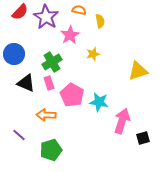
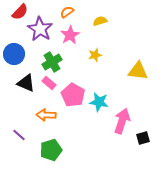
orange semicircle: moved 12 px left, 2 px down; rotated 48 degrees counterclockwise
purple star: moved 6 px left, 12 px down
yellow semicircle: rotated 96 degrees counterclockwise
yellow star: moved 2 px right, 1 px down
yellow triangle: rotated 25 degrees clockwise
pink rectangle: rotated 32 degrees counterclockwise
pink pentagon: moved 1 px right
